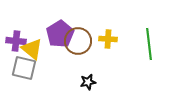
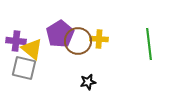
yellow cross: moved 9 px left
